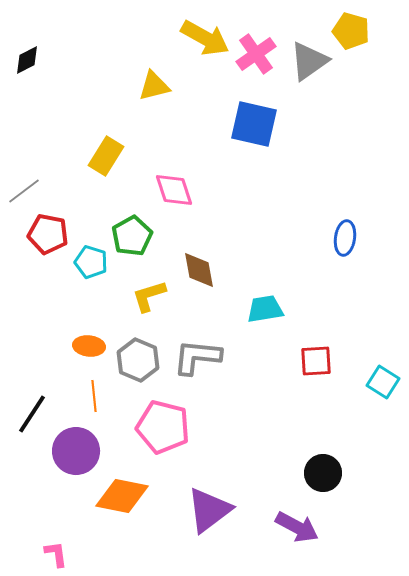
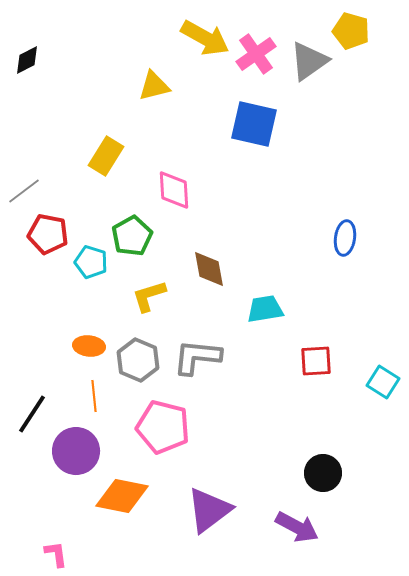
pink diamond: rotated 15 degrees clockwise
brown diamond: moved 10 px right, 1 px up
